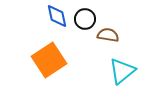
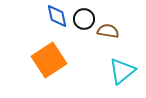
black circle: moved 1 px left
brown semicircle: moved 4 px up
